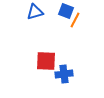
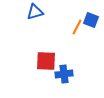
blue square: moved 25 px right, 9 px down
orange line: moved 2 px right, 7 px down
